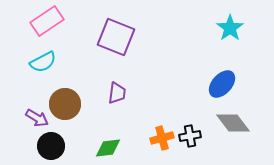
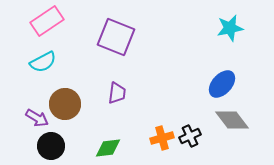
cyan star: rotated 24 degrees clockwise
gray diamond: moved 1 px left, 3 px up
black cross: rotated 15 degrees counterclockwise
